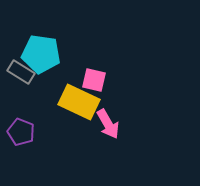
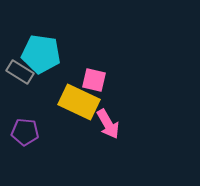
gray rectangle: moved 1 px left
purple pentagon: moved 4 px right; rotated 16 degrees counterclockwise
